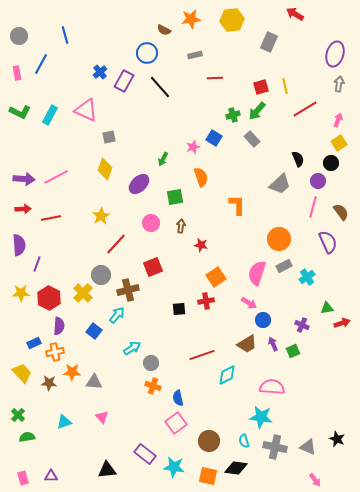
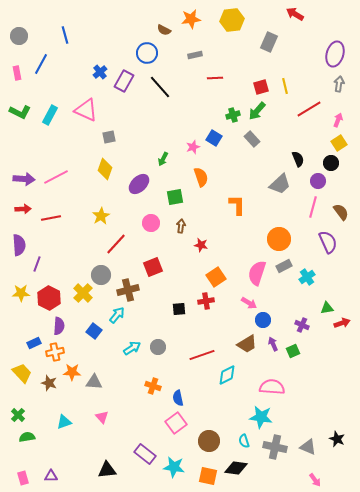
red line at (305, 109): moved 4 px right
gray circle at (151, 363): moved 7 px right, 16 px up
brown star at (49, 383): rotated 14 degrees clockwise
